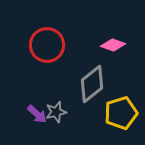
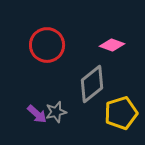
pink diamond: moved 1 px left
